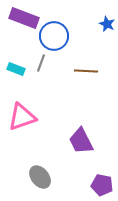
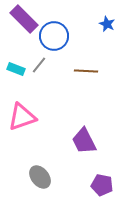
purple rectangle: moved 1 px down; rotated 24 degrees clockwise
gray line: moved 2 px left, 2 px down; rotated 18 degrees clockwise
purple trapezoid: moved 3 px right
